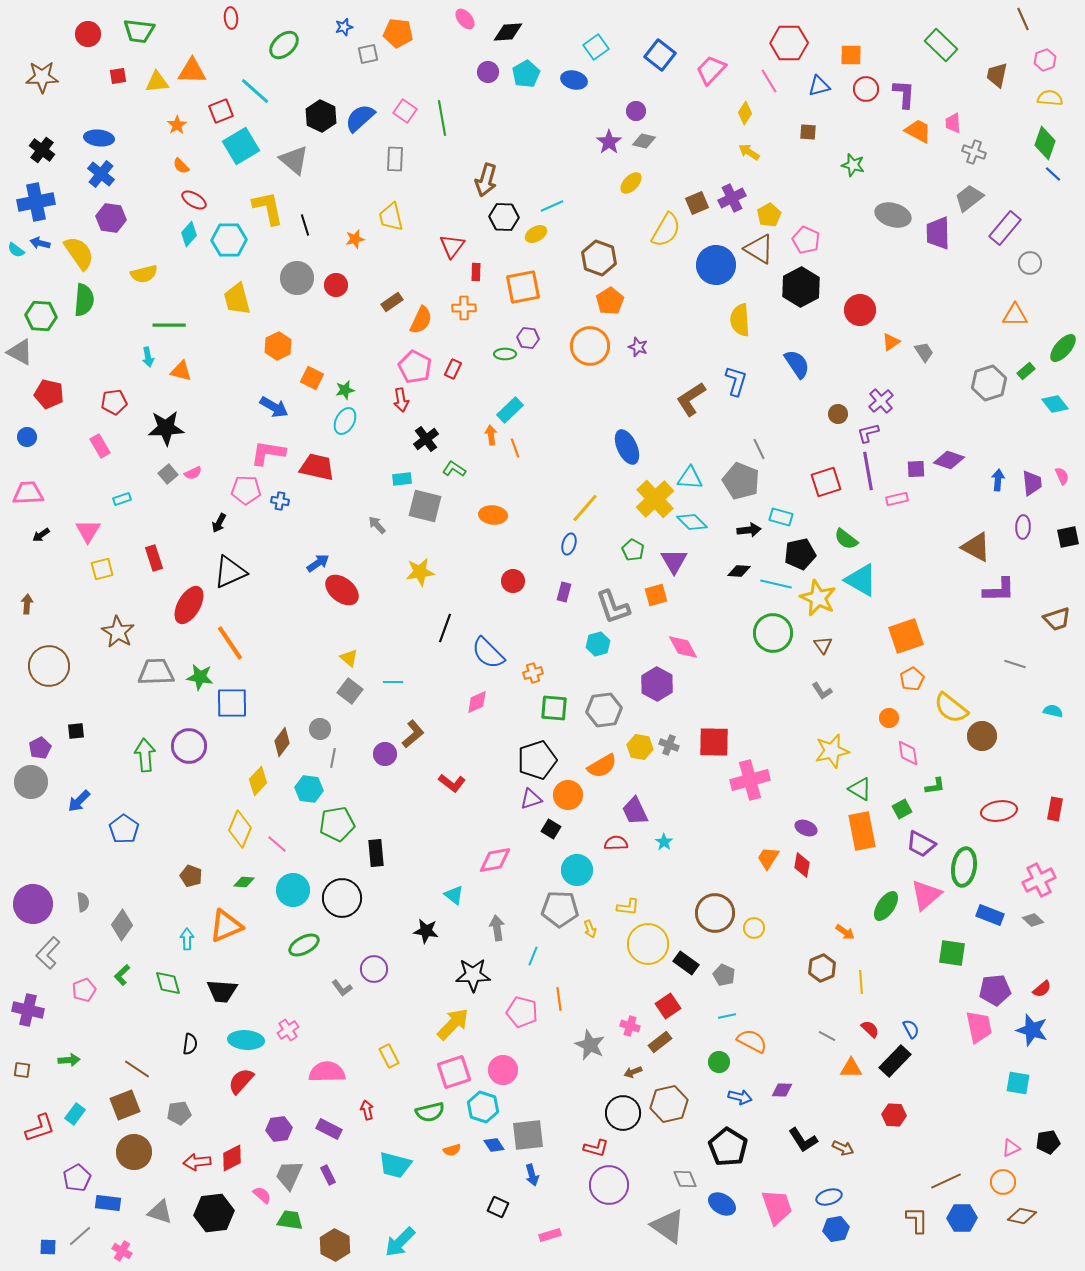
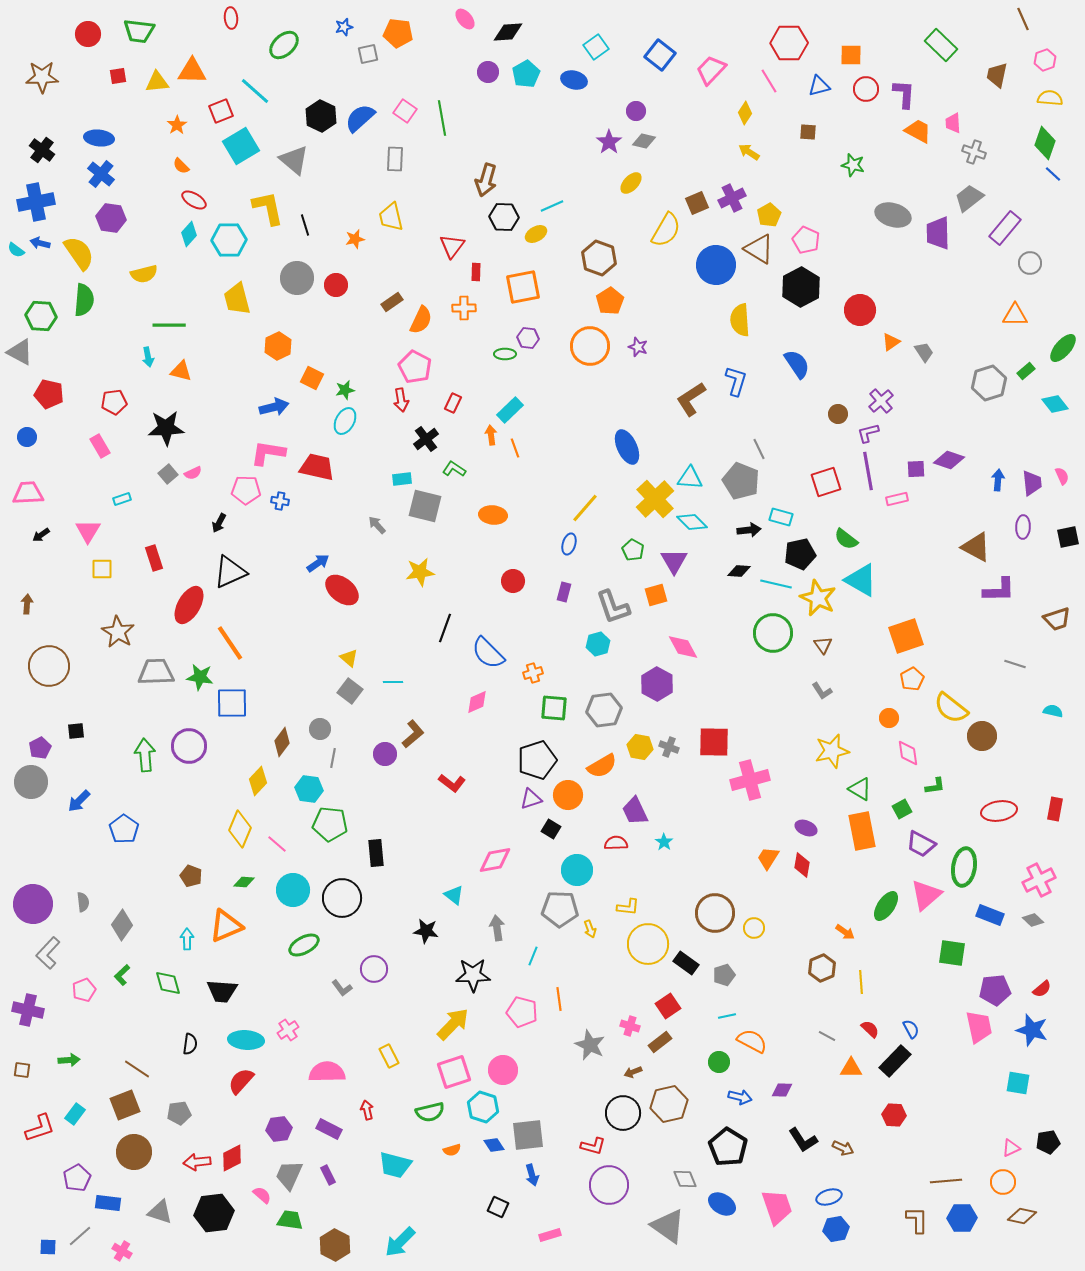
red rectangle at (453, 369): moved 34 px down
blue arrow at (274, 407): rotated 44 degrees counterclockwise
yellow square at (102, 569): rotated 15 degrees clockwise
gray cross at (669, 745): moved 2 px down
green pentagon at (337, 824): moved 7 px left; rotated 16 degrees clockwise
gray pentagon at (724, 975): rotated 30 degrees clockwise
red L-shape at (596, 1148): moved 3 px left, 2 px up
brown line at (946, 1181): rotated 20 degrees clockwise
